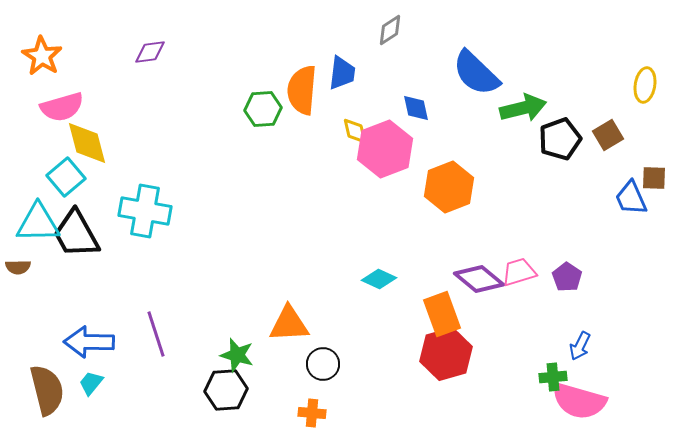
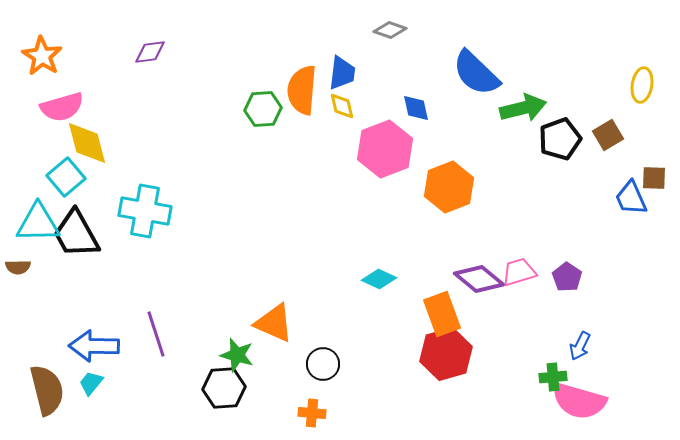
gray diamond at (390, 30): rotated 52 degrees clockwise
yellow ellipse at (645, 85): moved 3 px left
yellow diamond at (355, 131): moved 13 px left, 25 px up
orange triangle at (289, 324): moved 15 px left, 1 px up; rotated 27 degrees clockwise
blue arrow at (89, 342): moved 5 px right, 4 px down
black hexagon at (226, 390): moved 2 px left, 2 px up
